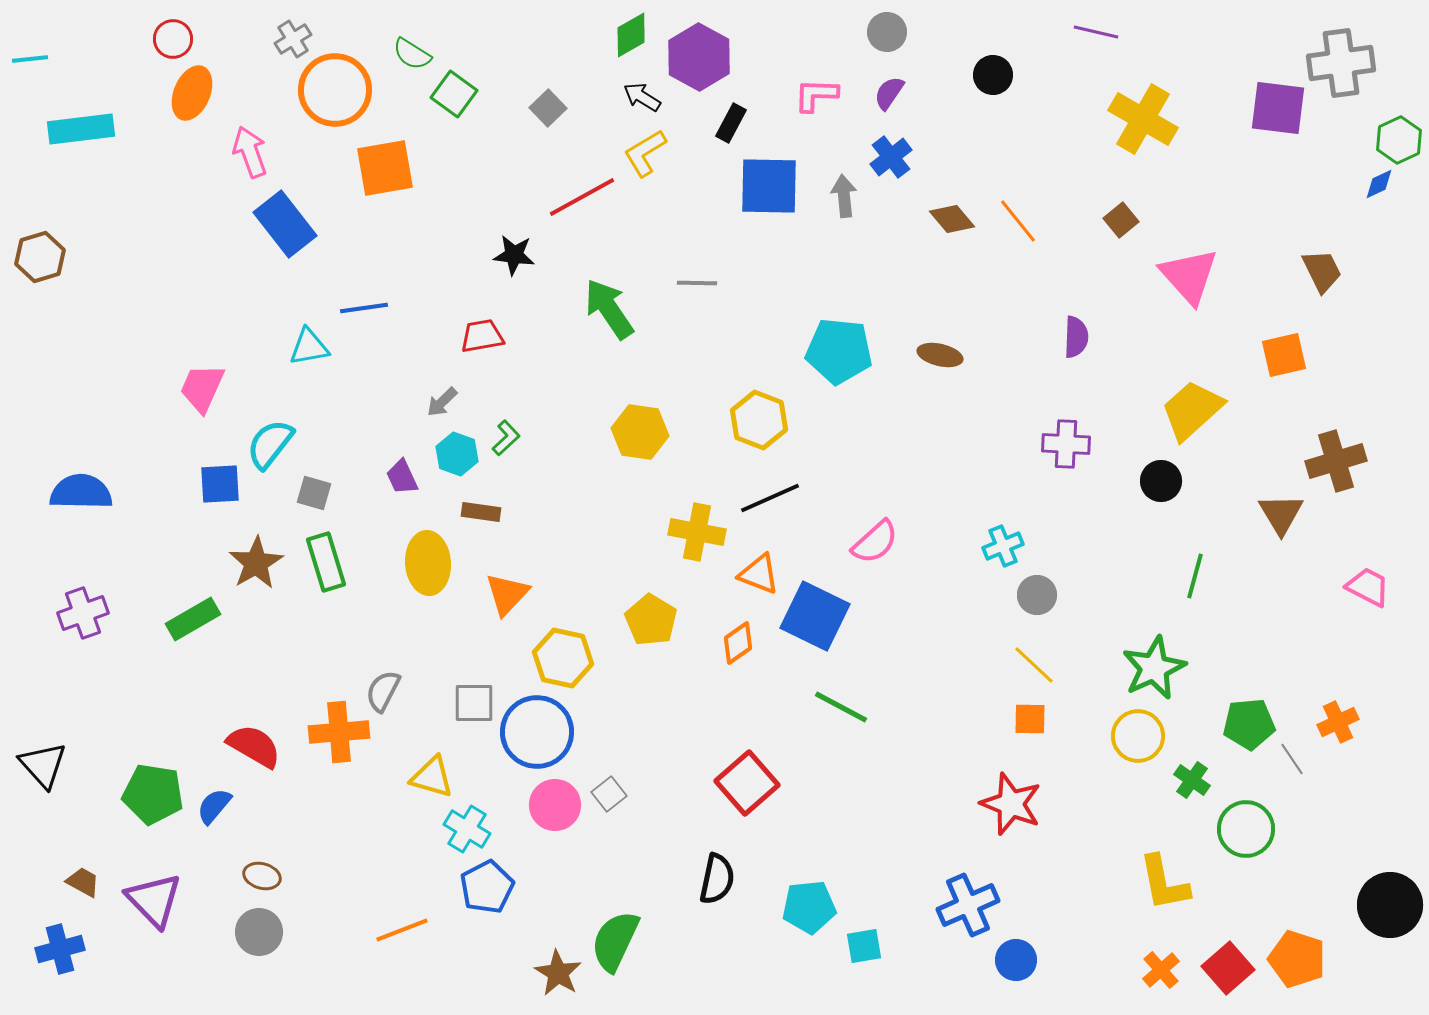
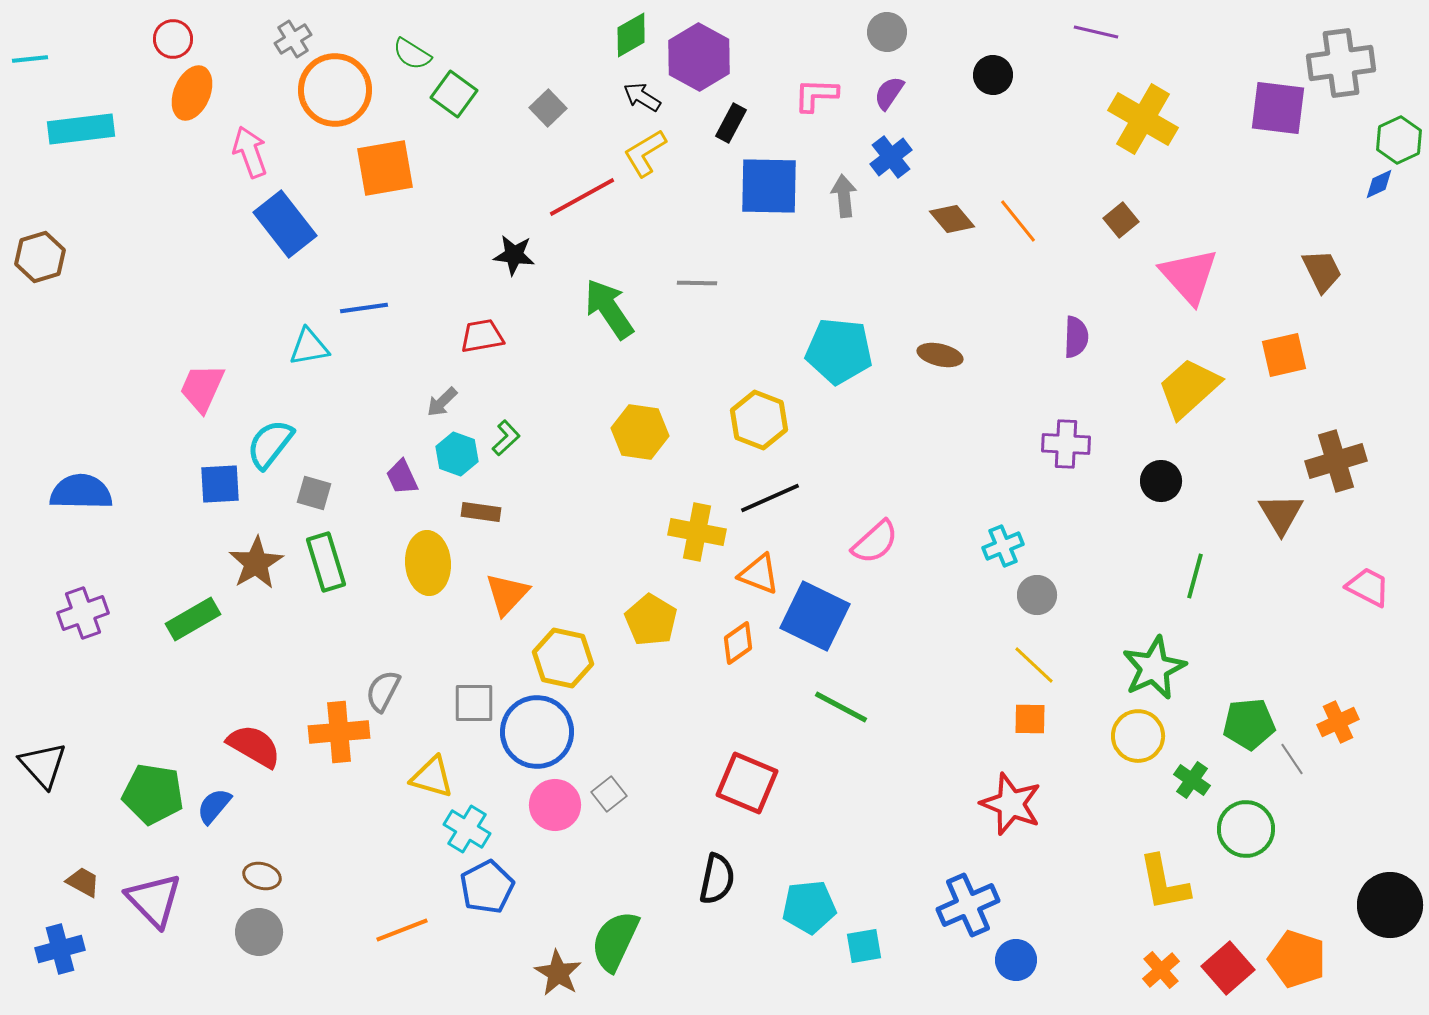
yellow trapezoid at (1192, 410): moved 3 px left, 22 px up
red square at (747, 783): rotated 26 degrees counterclockwise
